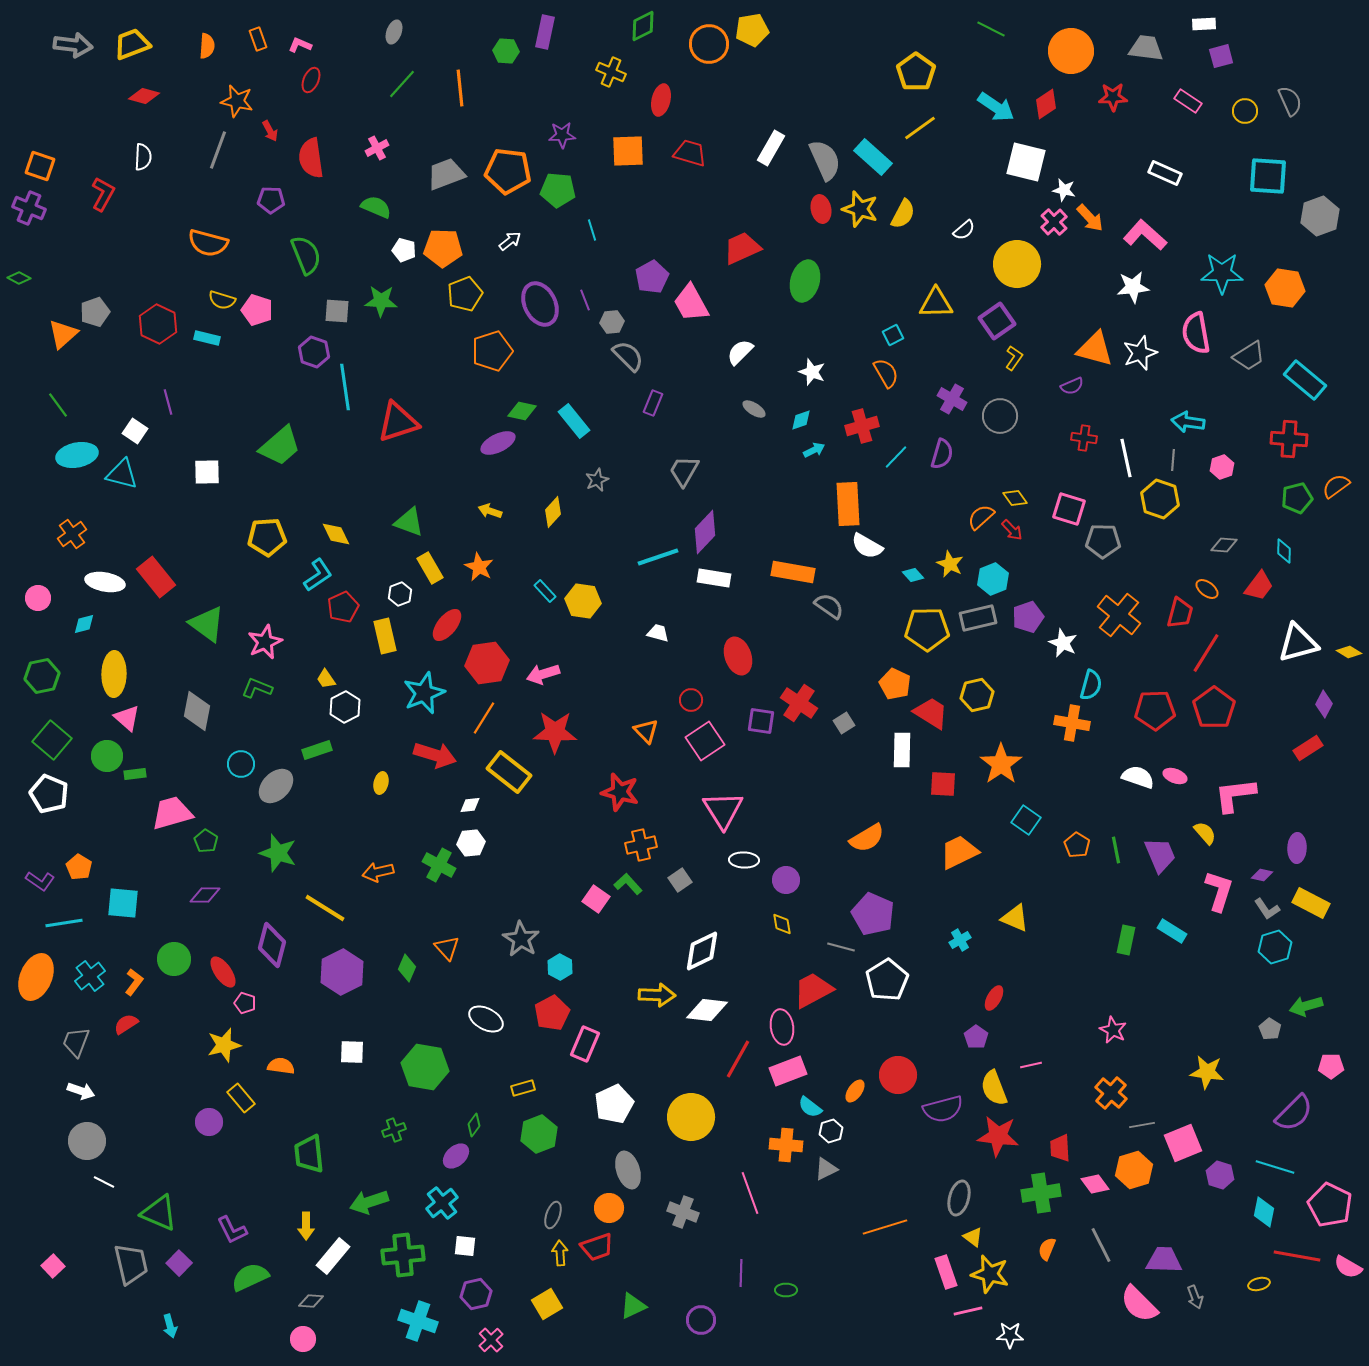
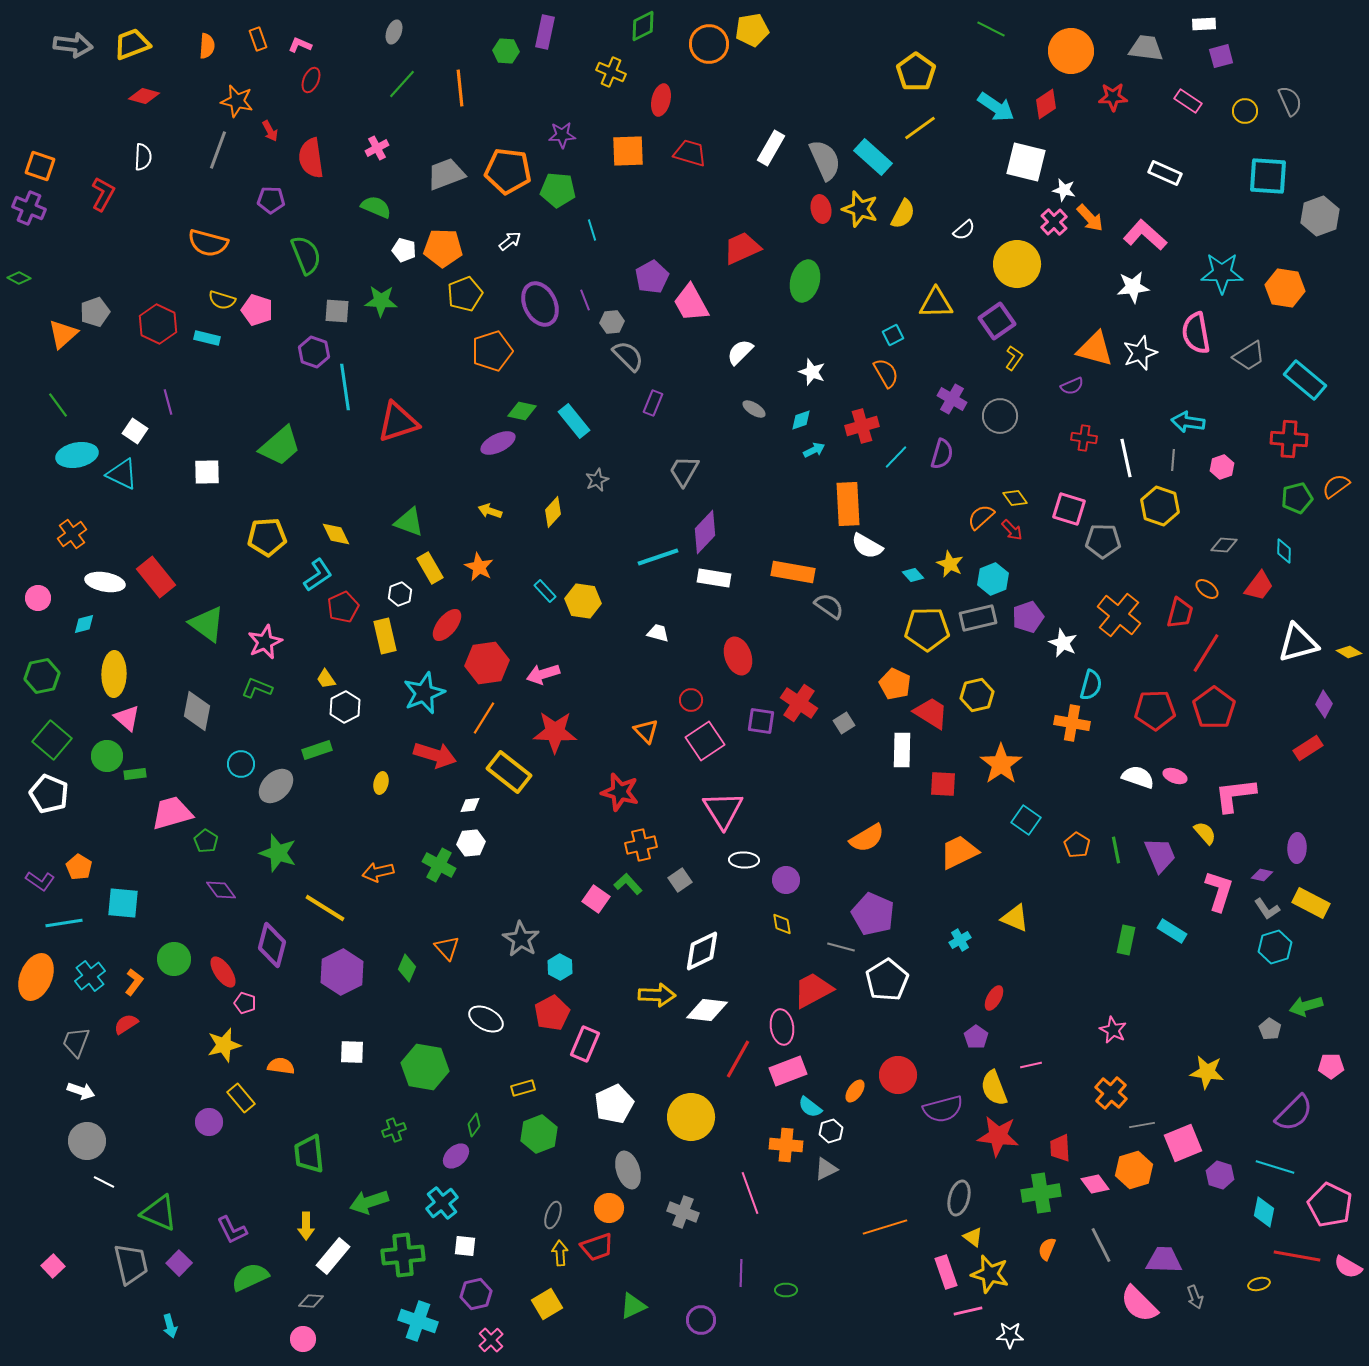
cyan triangle at (122, 474): rotated 12 degrees clockwise
yellow hexagon at (1160, 499): moved 7 px down
purple diamond at (205, 895): moved 16 px right, 5 px up; rotated 52 degrees clockwise
